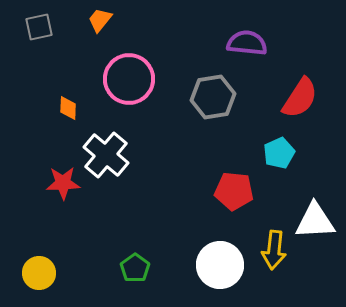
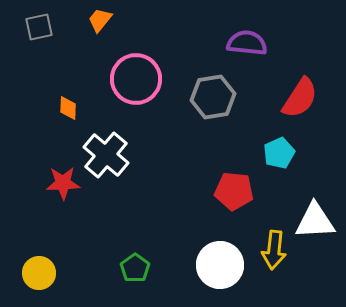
pink circle: moved 7 px right
